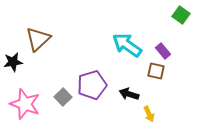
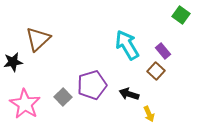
cyan arrow: rotated 24 degrees clockwise
brown square: rotated 30 degrees clockwise
pink star: rotated 12 degrees clockwise
